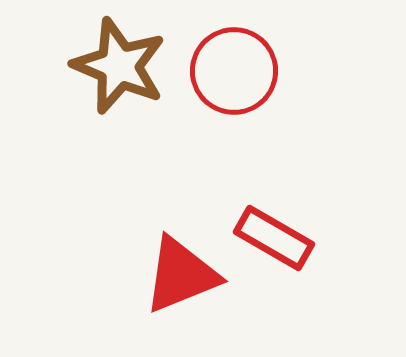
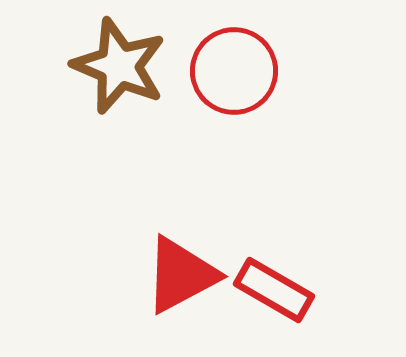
red rectangle: moved 52 px down
red triangle: rotated 6 degrees counterclockwise
